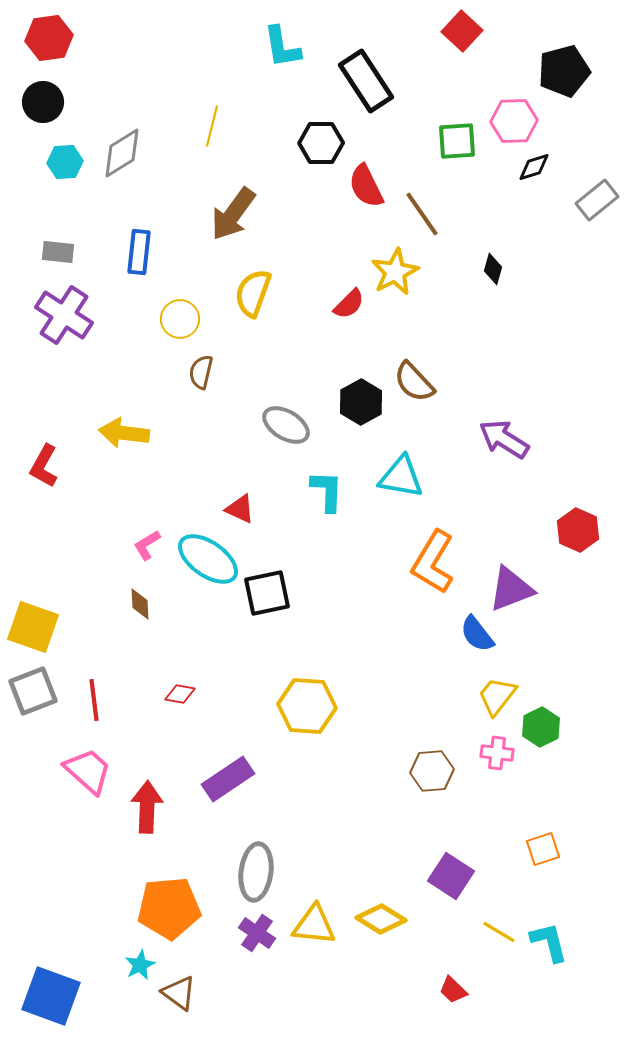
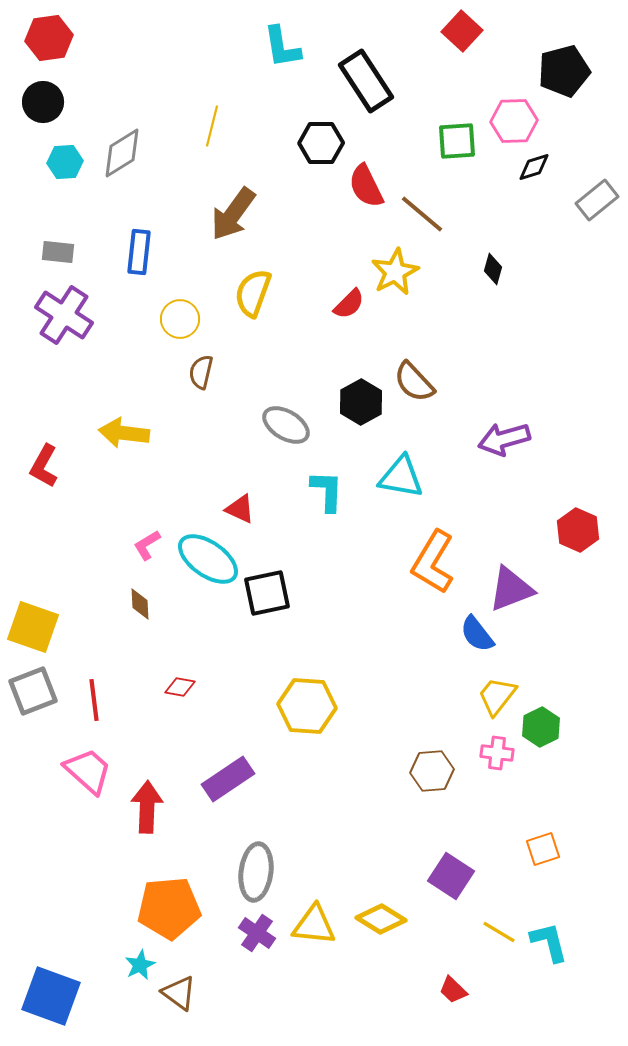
brown line at (422, 214): rotated 15 degrees counterclockwise
purple arrow at (504, 439): rotated 48 degrees counterclockwise
red diamond at (180, 694): moved 7 px up
